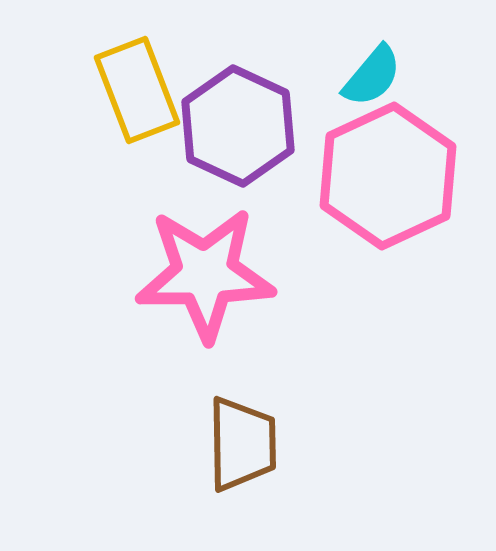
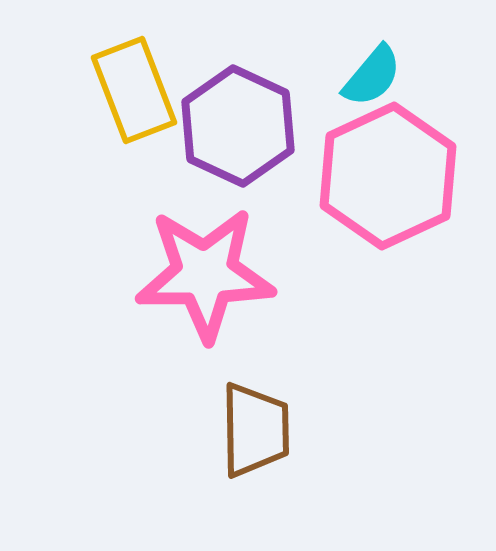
yellow rectangle: moved 3 px left
brown trapezoid: moved 13 px right, 14 px up
